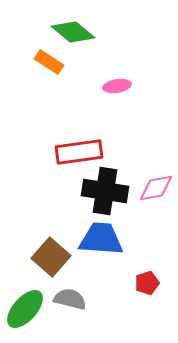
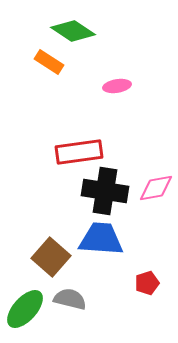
green diamond: moved 1 px up; rotated 6 degrees counterclockwise
